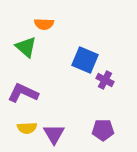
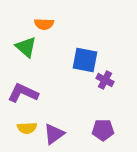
blue square: rotated 12 degrees counterclockwise
purple triangle: rotated 25 degrees clockwise
